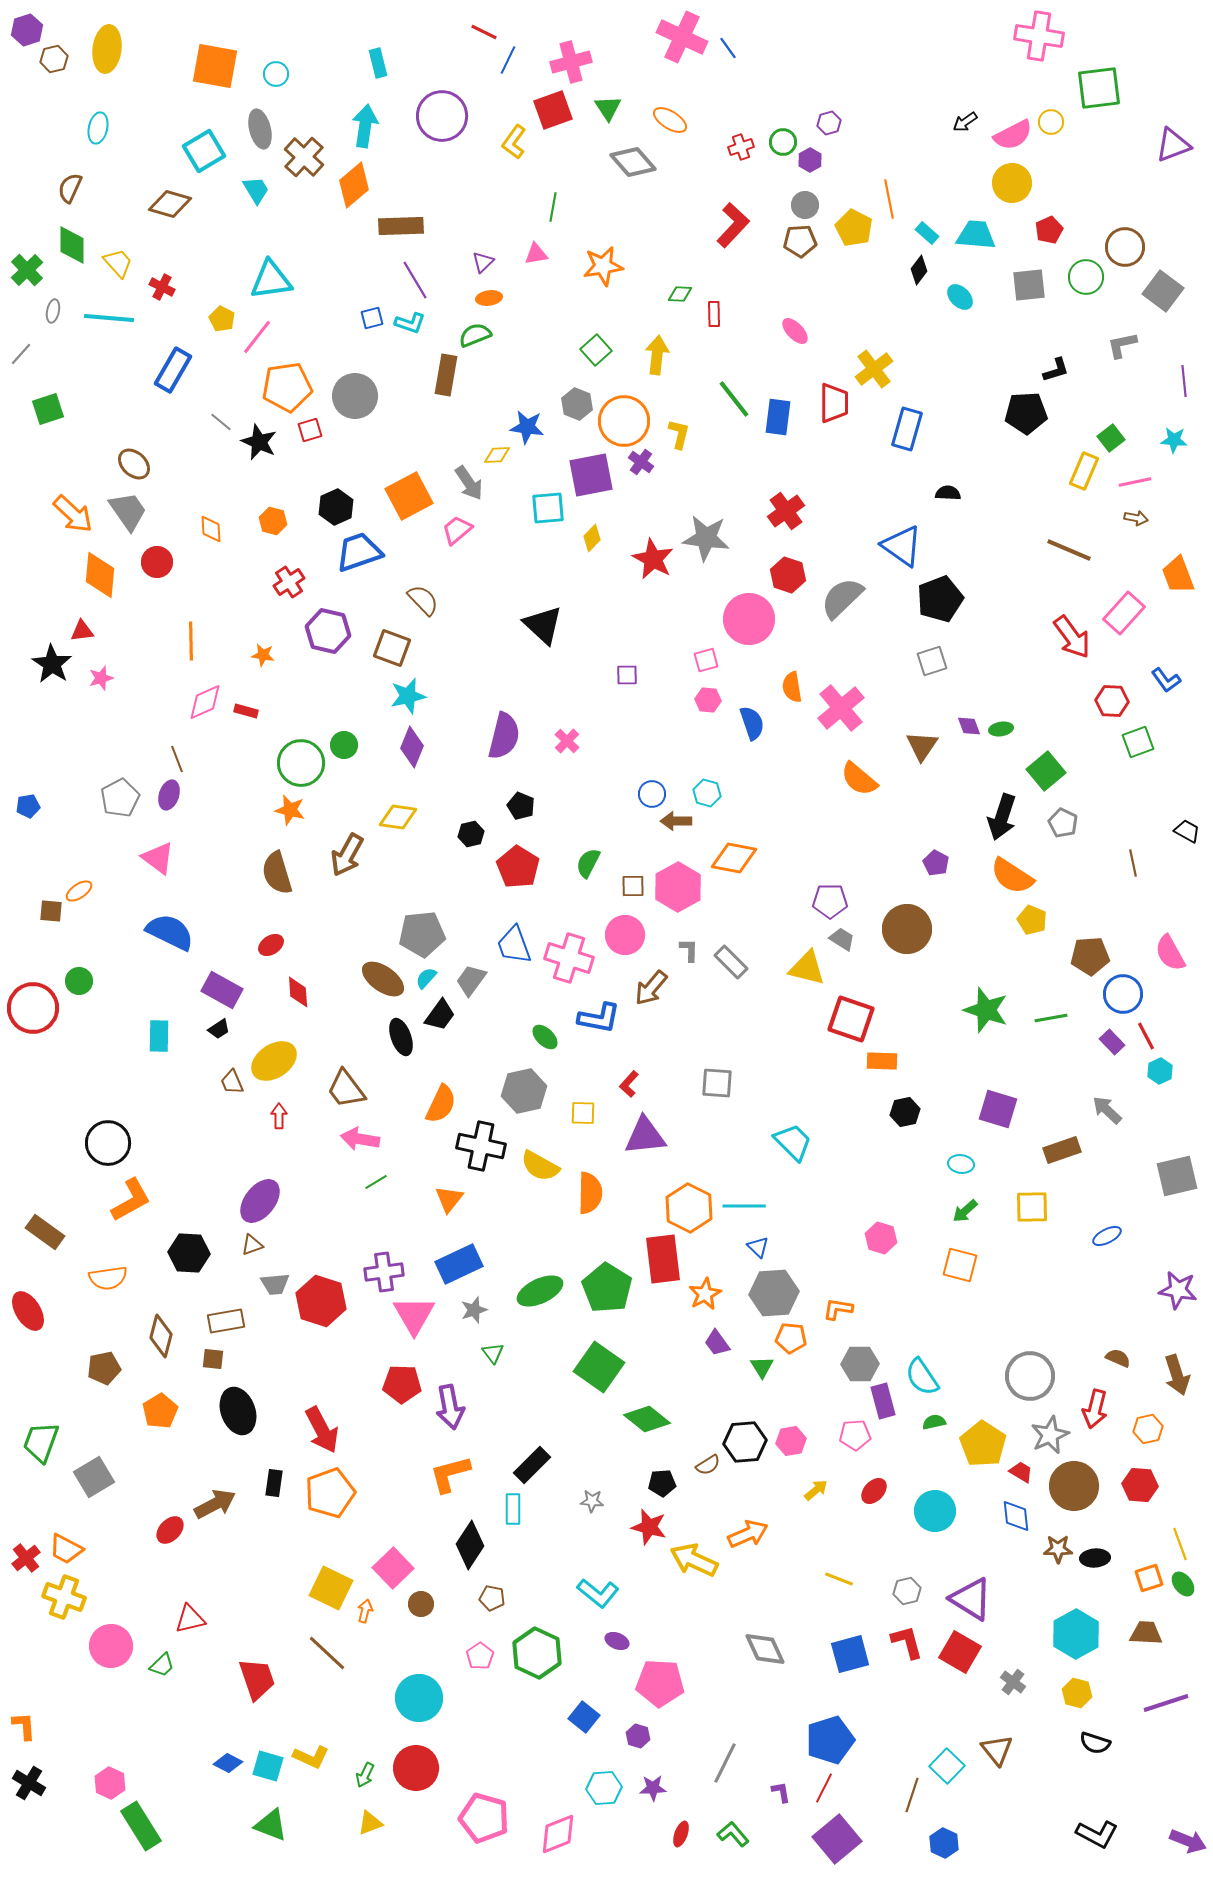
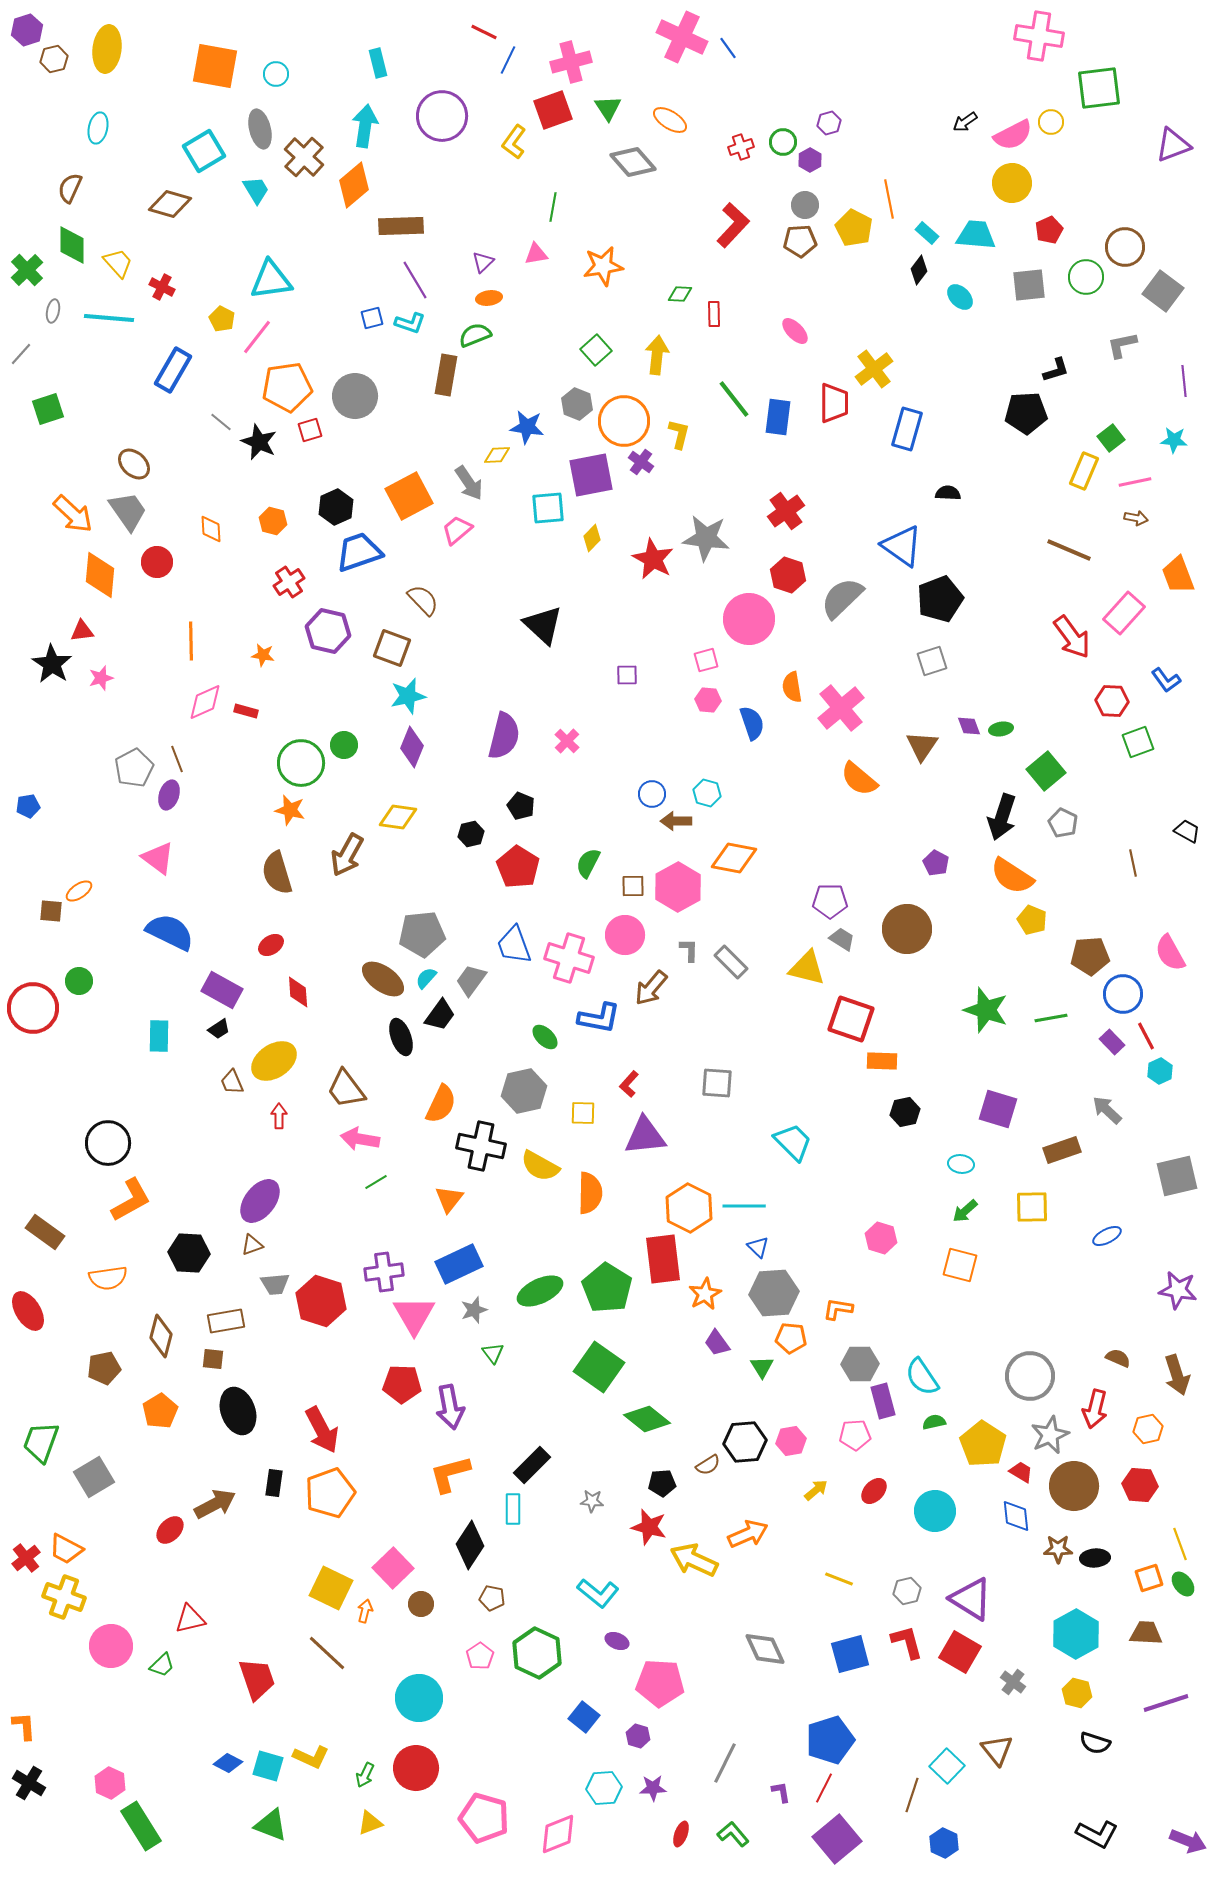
gray pentagon at (120, 798): moved 14 px right, 30 px up
